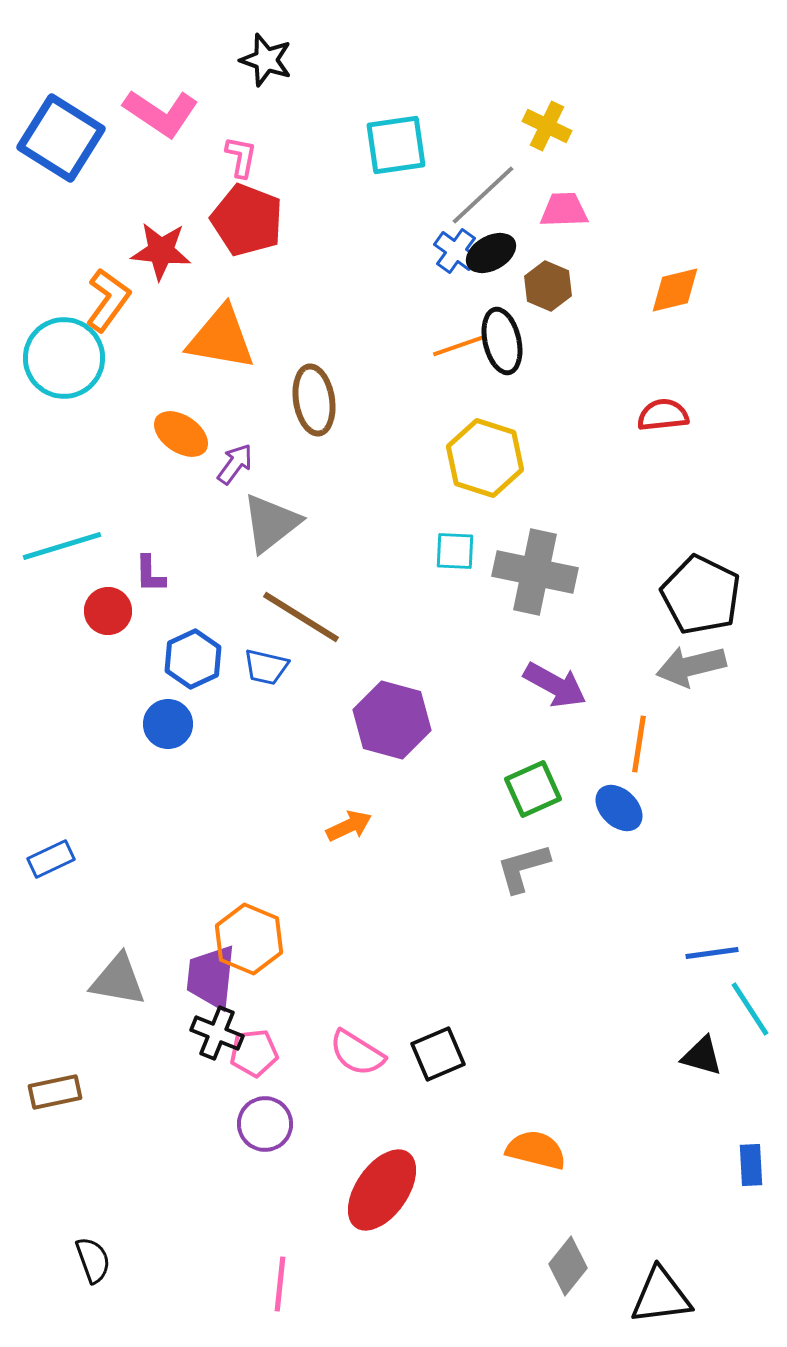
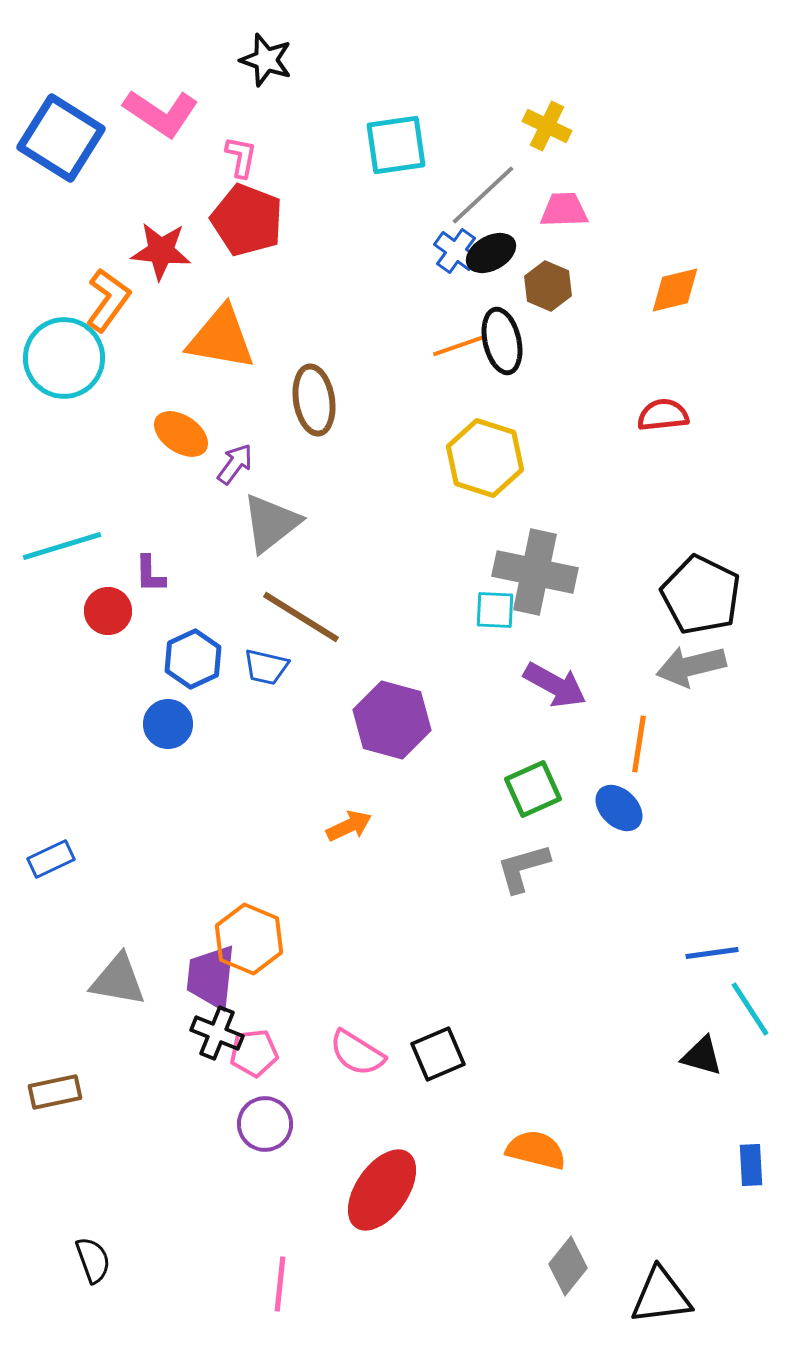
cyan square at (455, 551): moved 40 px right, 59 px down
